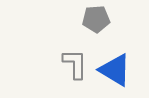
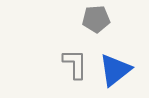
blue triangle: rotated 51 degrees clockwise
